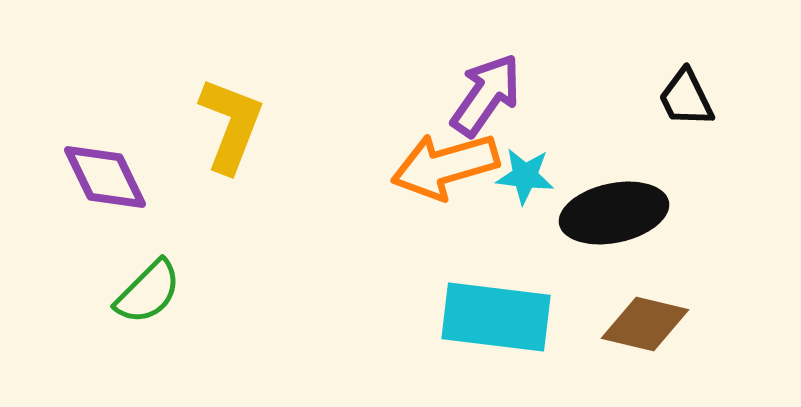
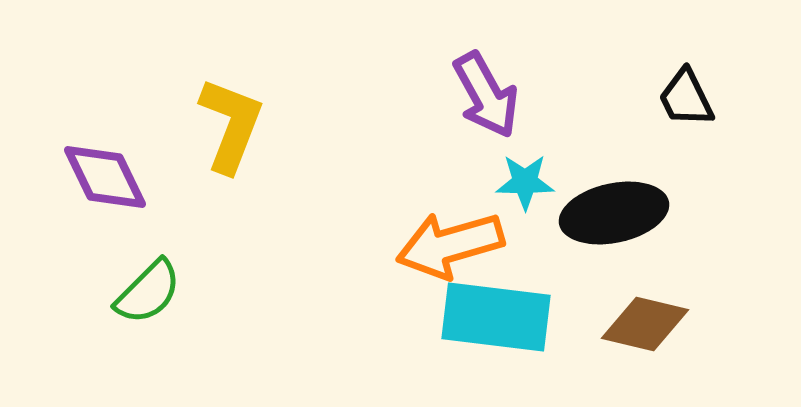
purple arrow: rotated 116 degrees clockwise
orange arrow: moved 5 px right, 79 px down
cyan star: moved 6 px down; rotated 6 degrees counterclockwise
